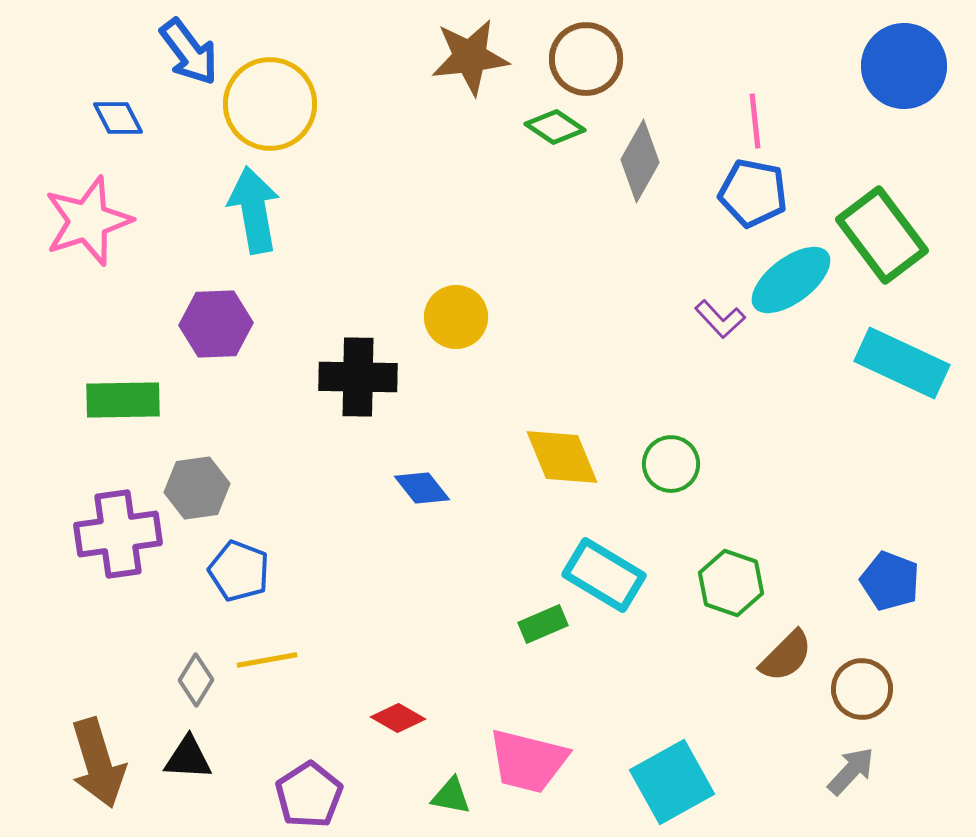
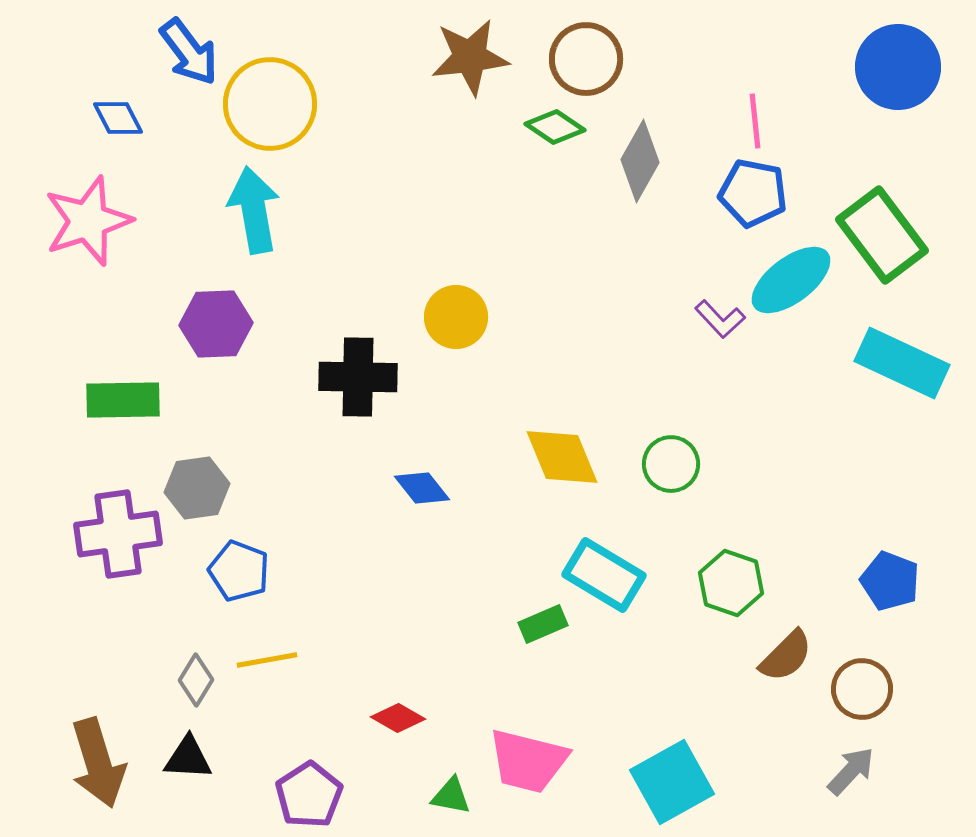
blue circle at (904, 66): moved 6 px left, 1 px down
